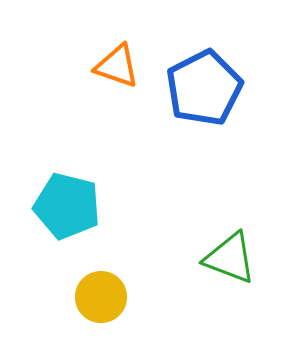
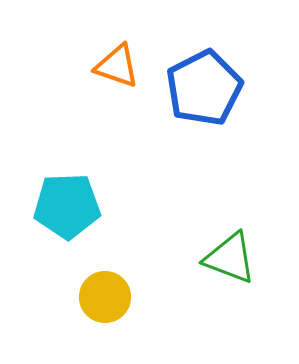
cyan pentagon: rotated 16 degrees counterclockwise
yellow circle: moved 4 px right
